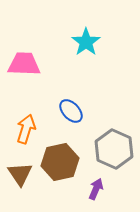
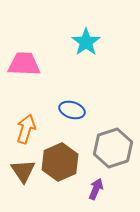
blue ellipse: moved 1 px right, 1 px up; rotated 30 degrees counterclockwise
gray hexagon: moved 1 px left, 1 px up; rotated 18 degrees clockwise
brown hexagon: rotated 12 degrees counterclockwise
brown triangle: moved 3 px right, 3 px up
